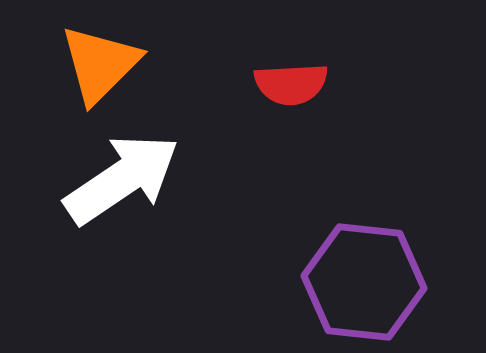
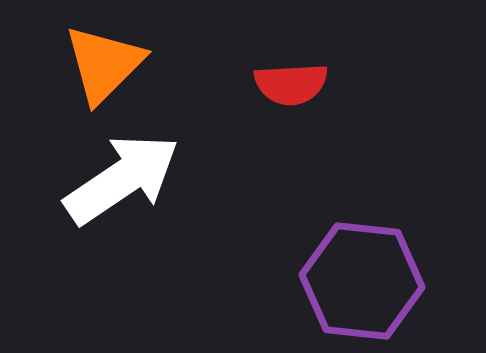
orange triangle: moved 4 px right
purple hexagon: moved 2 px left, 1 px up
